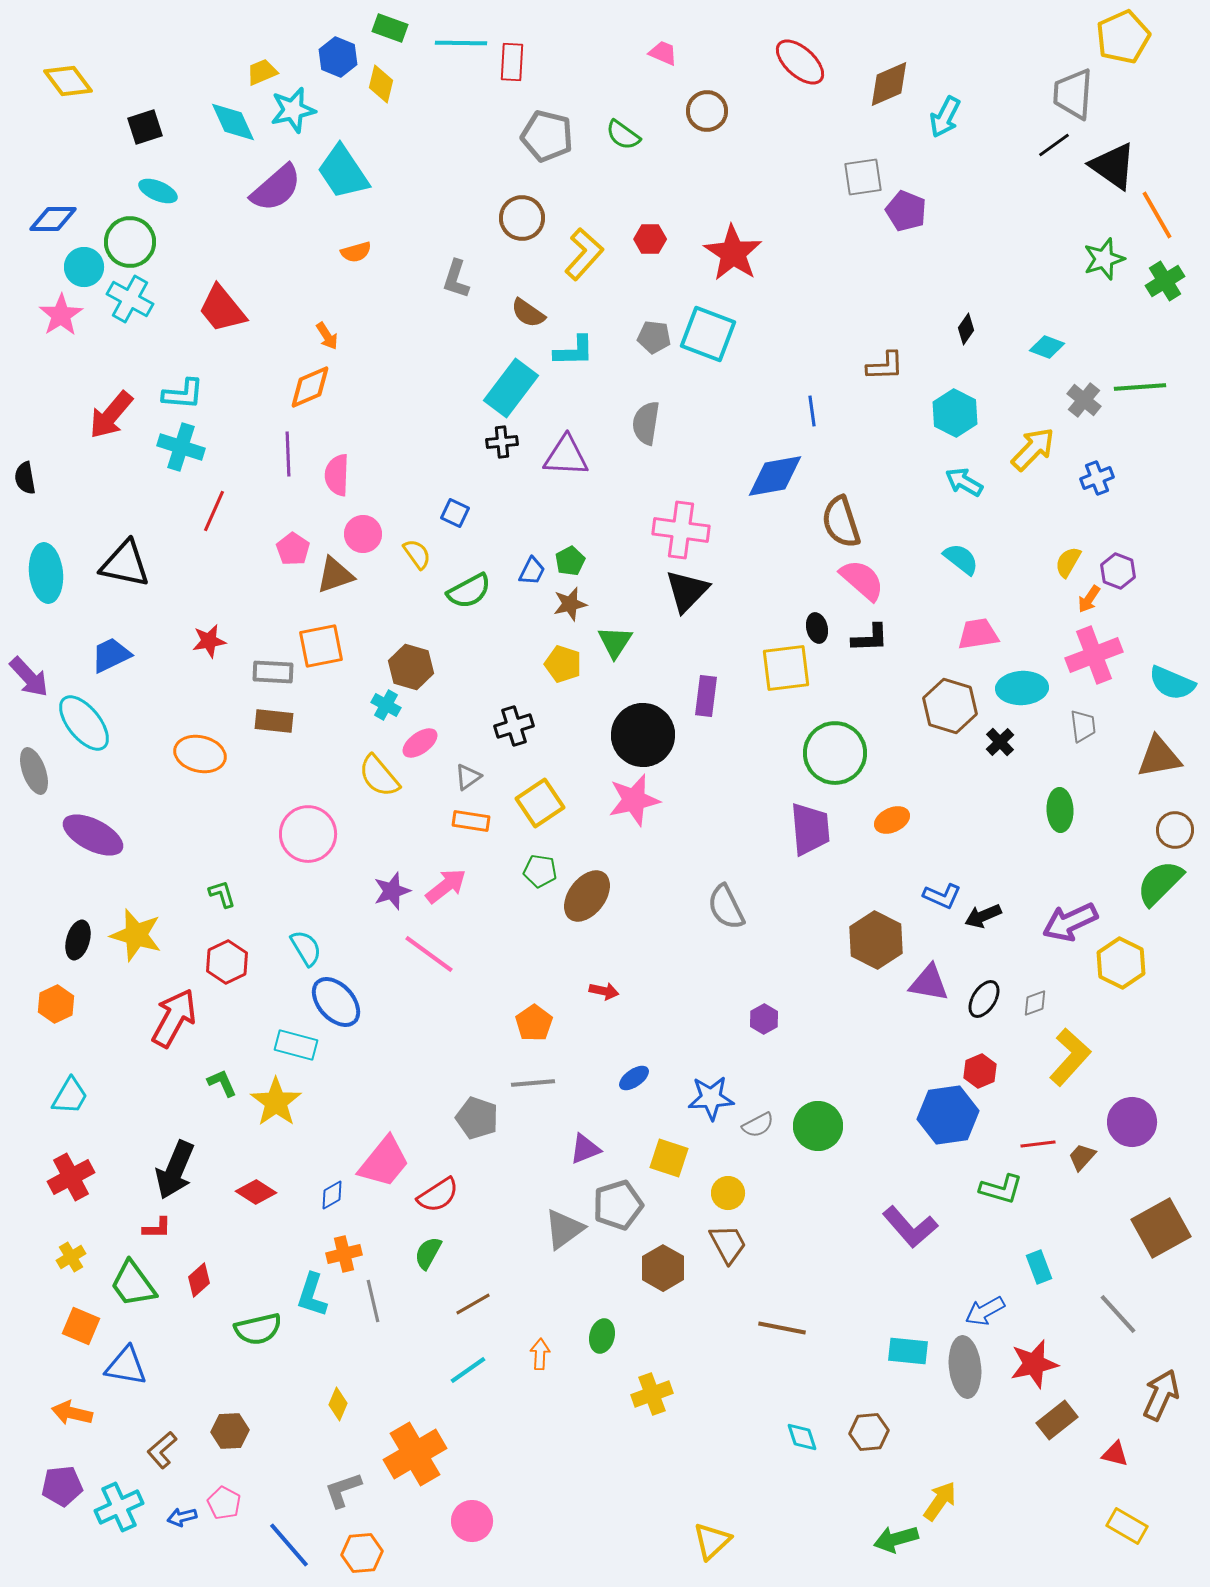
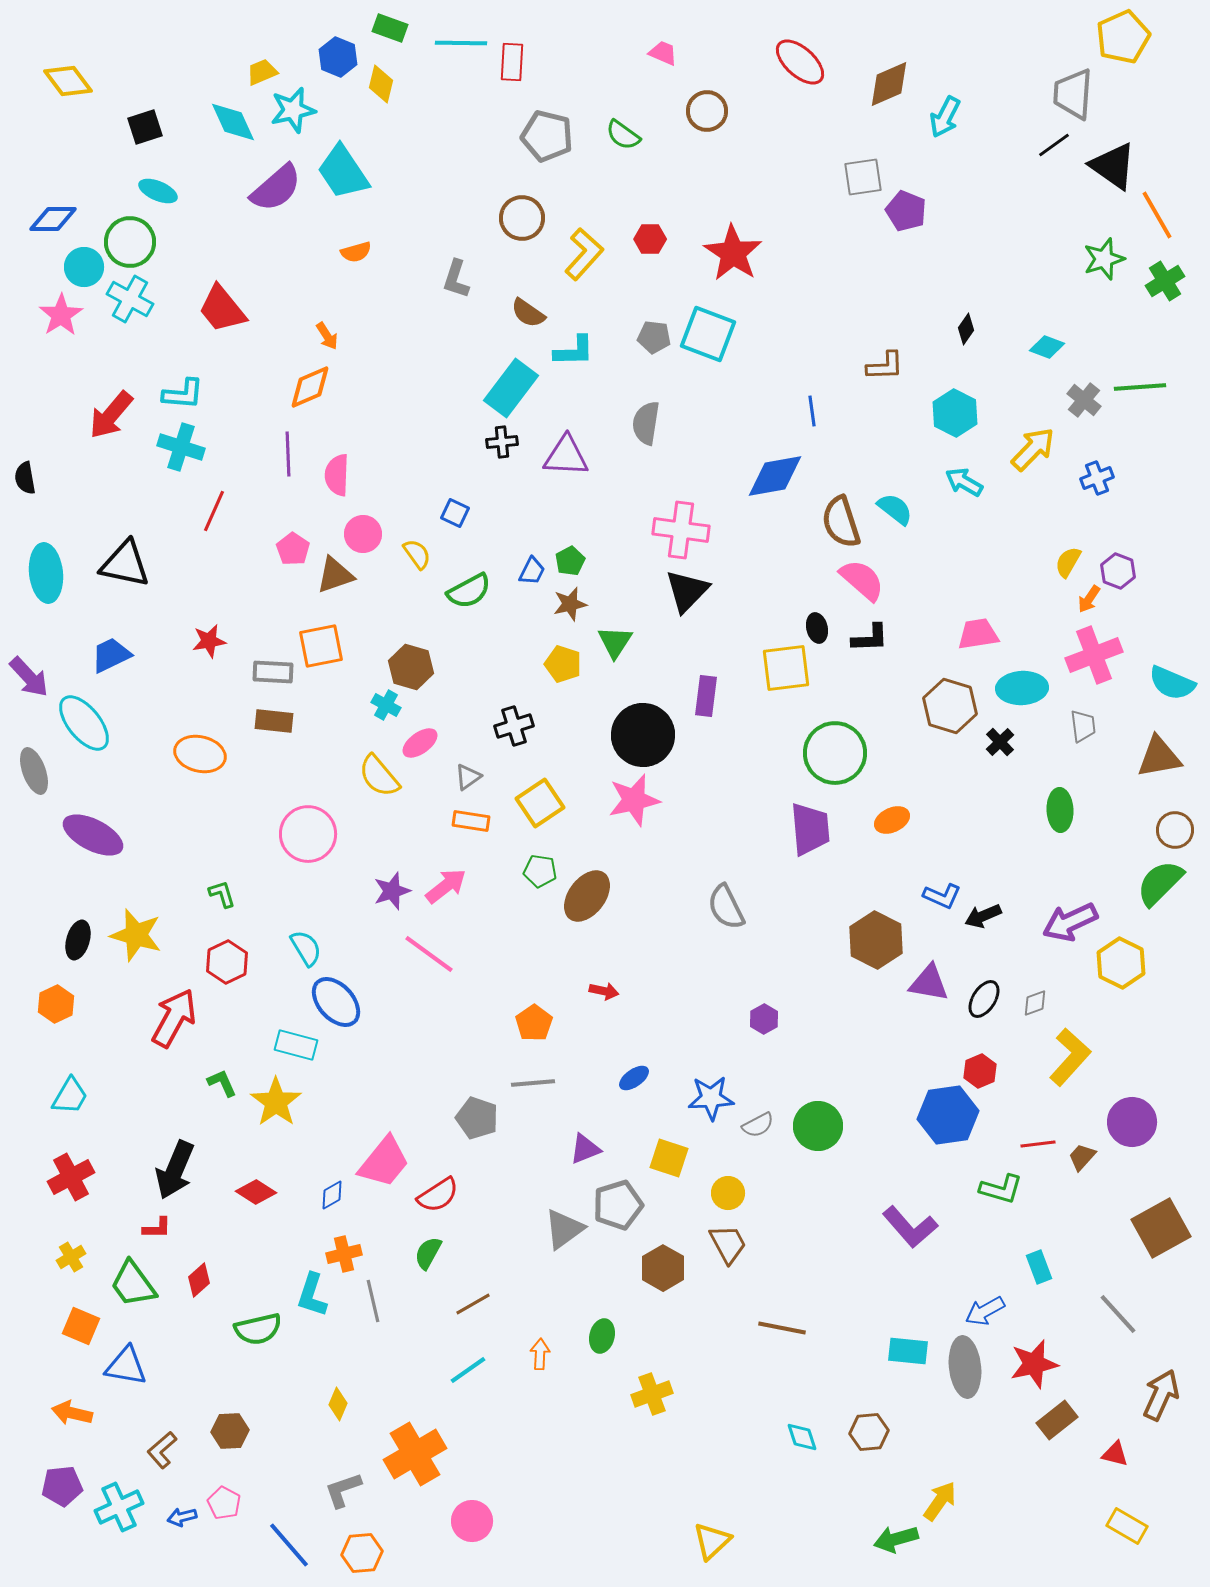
cyan semicircle at (961, 559): moved 66 px left, 50 px up
